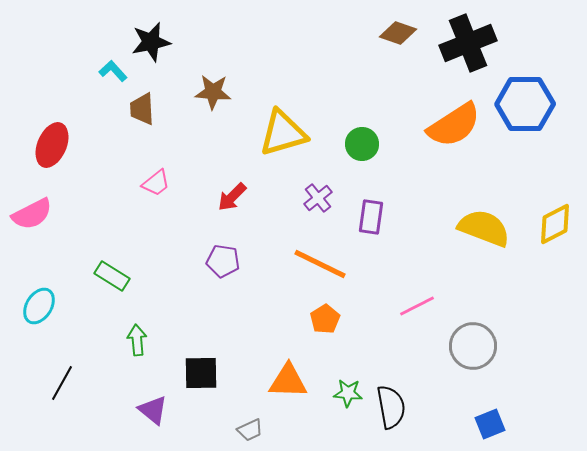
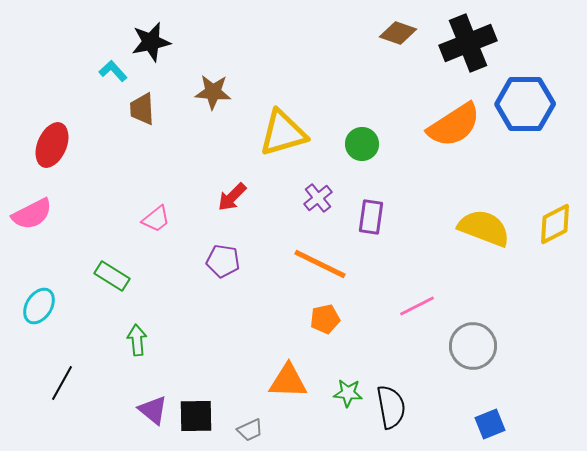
pink trapezoid: moved 36 px down
orange pentagon: rotated 20 degrees clockwise
black square: moved 5 px left, 43 px down
